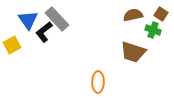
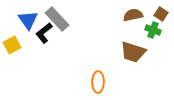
black L-shape: moved 1 px down
